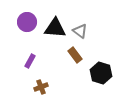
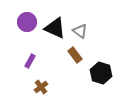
black triangle: rotated 20 degrees clockwise
brown cross: rotated 16 degrees counterclockwise
